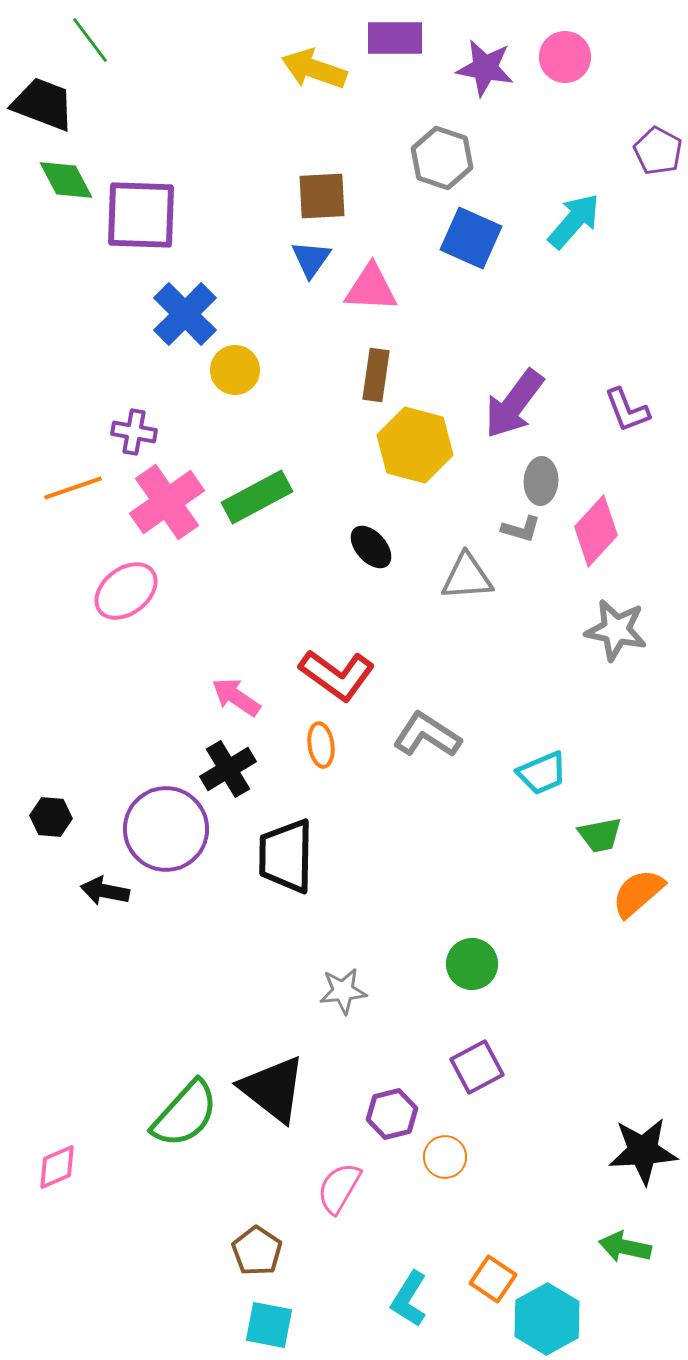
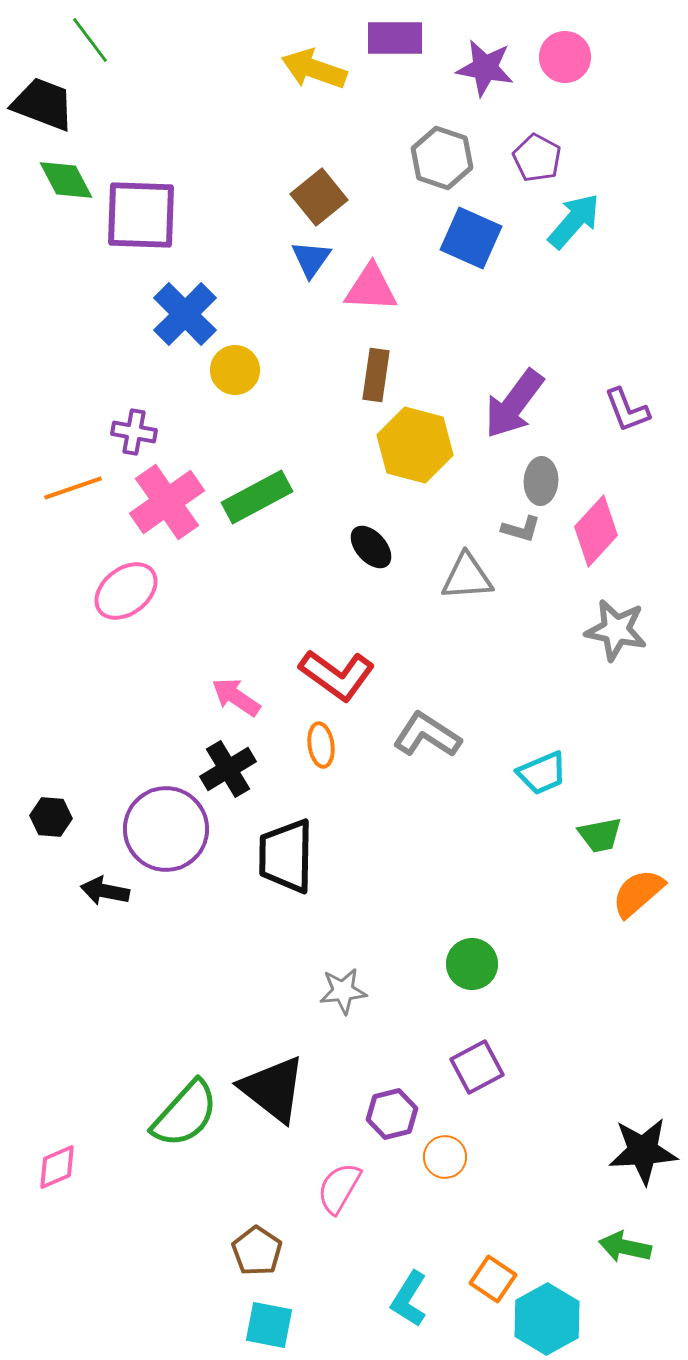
purple pentagon at (658, 151): moved 121 px left, 7 px down
brown square at (322, 196): moved 3 px left, 1 px down; rotated 36 degrees counterclockwise
